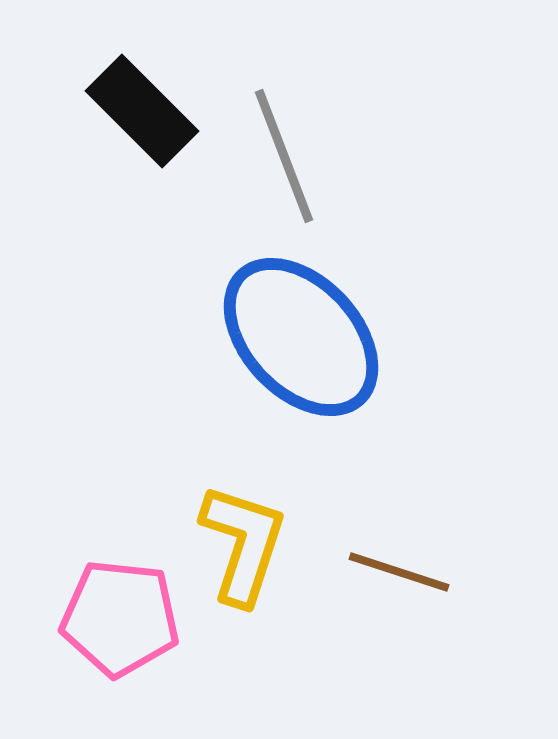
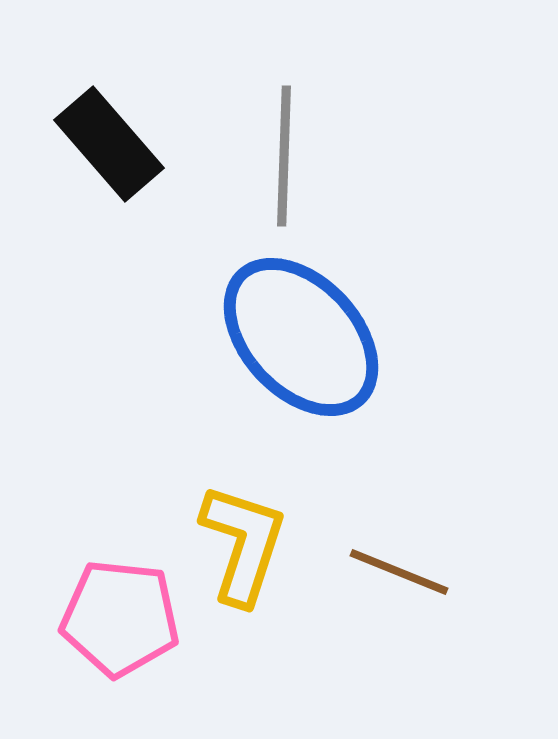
black rectangle: moved 33 px left, 33 px down; rotated 4 degrees clockwise
gray line: rotated 23 degrees clockwise
brown line: rotated 4 degrees clockwise
